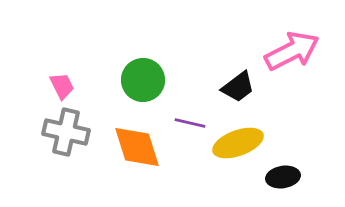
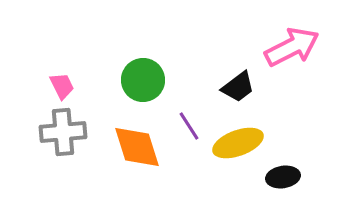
pink arrow: moved 4 px up
purple line: moved 1 px left, 3 px down; rotated 44 degrees clockwise
gray cross: moved 3 px left; rotated 18 degrees counterclockwise
